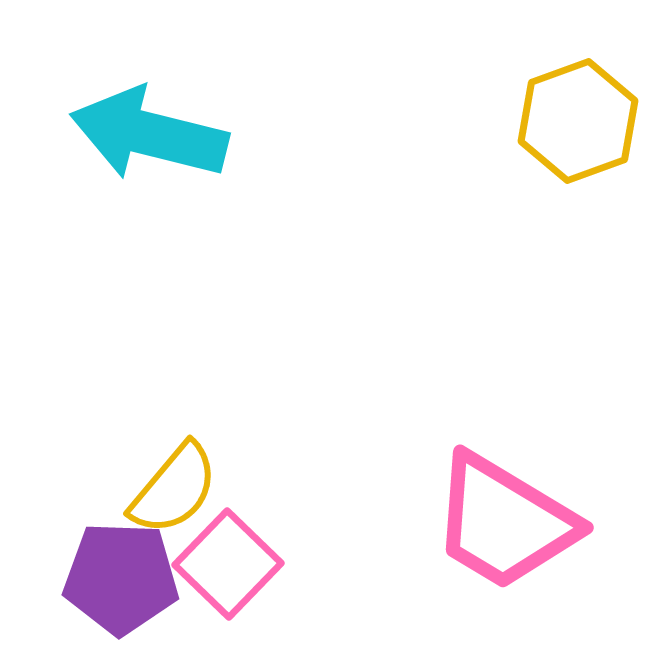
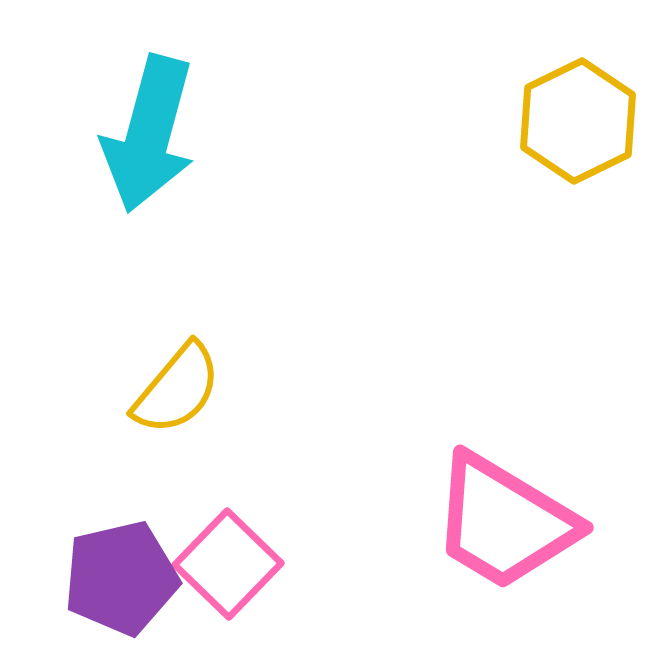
yellow hexagon: rotated 6 degrees counterclockwise
cyan arrow: rotated 89 degrees counterclockwise
yellow semicircle: moved 3 px right, 100 px up
purple pentagon: rotated 15 degrees counterclockwise
